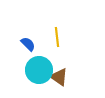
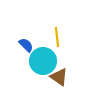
blue semicircle: moved 2 px left, 1 px down
cyan circle: moved 4 px right, 9 px up
